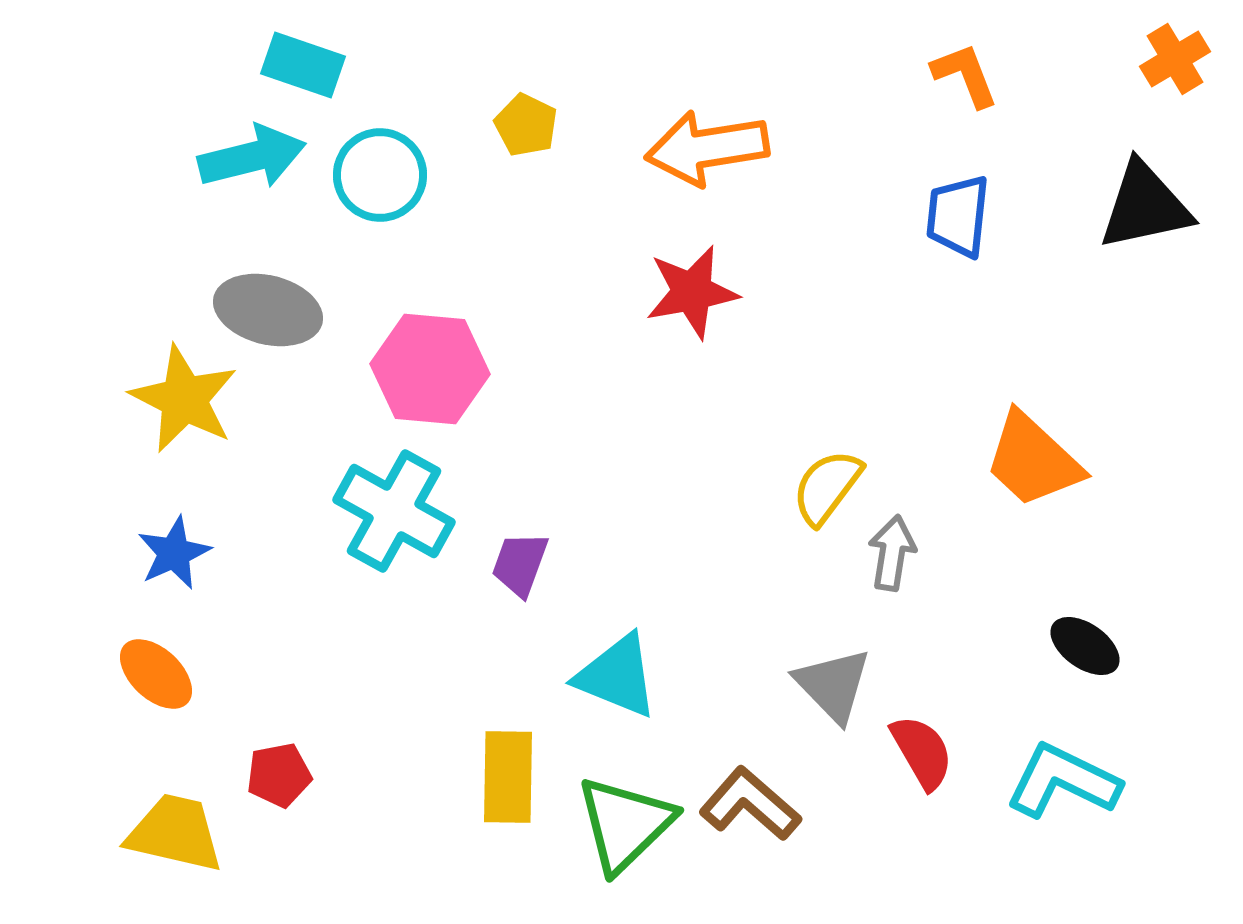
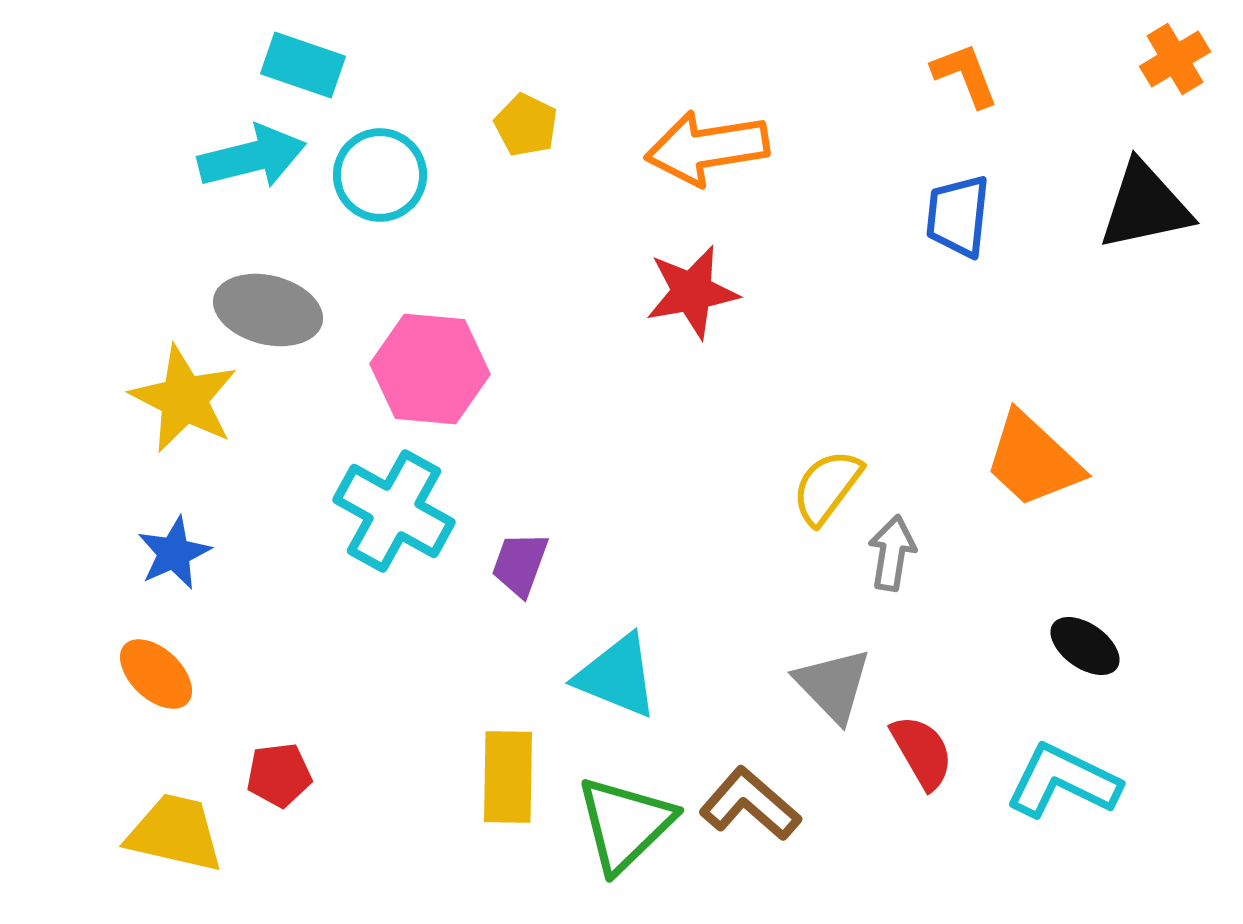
red pentagon: rotated 4 degrees clockwise
